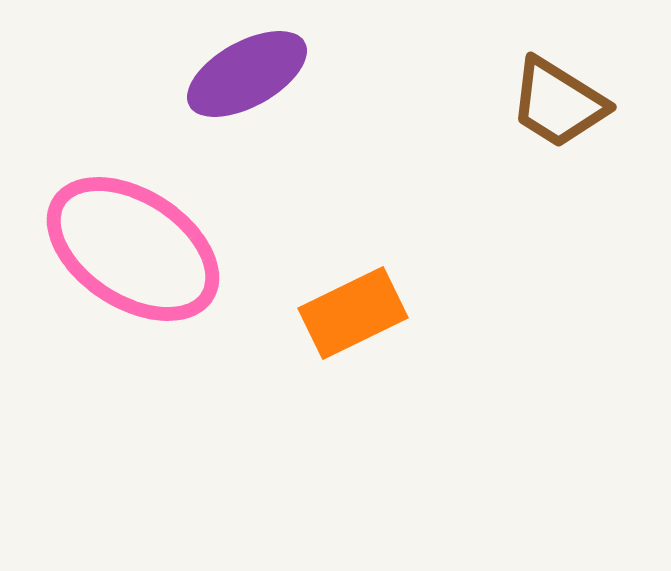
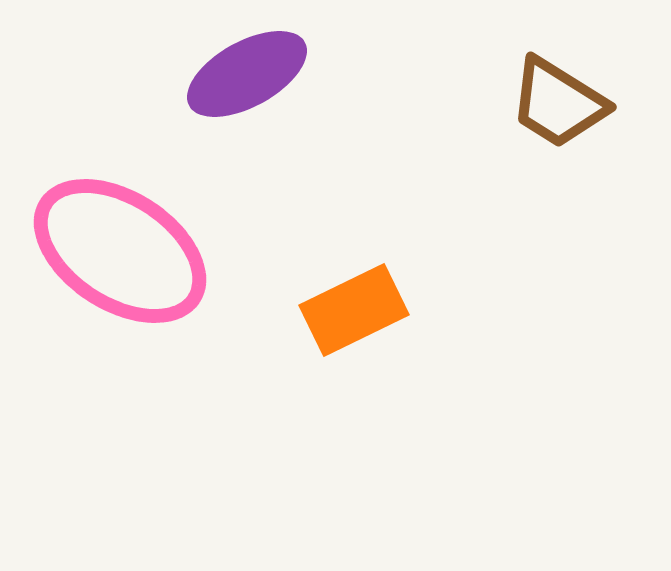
pink ellipse: moved 13 px left, 2 px down
orange rectangle: moved 1 px right, 3 px up
